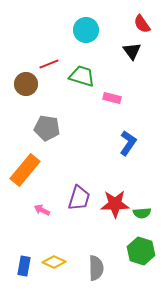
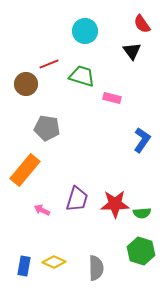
cyan circle: moved 1 px left, 1 px down
blue L-shape: moved 14 px right, 3 px up
purple trapezoid: moved 2 px left, 1 px down
